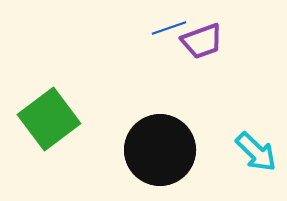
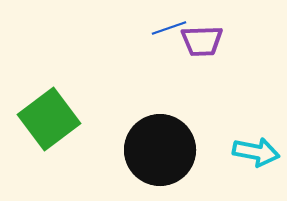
purple trapezoid: rotated 18 degrees clockwise
cyan arrow: rotated 33 degrees counterclockwise
